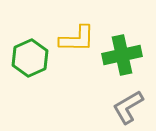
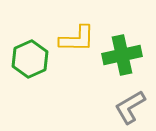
green hexagon: moved 1 px down
gray L-shape: moved 2 px right
